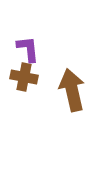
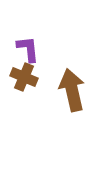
brown cross: rotated 12 degrees clockwise
